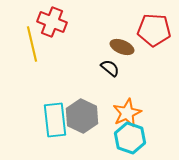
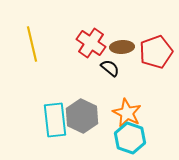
red cross: moved 39 px right, 21 px down; rotated 12 degrees clockwise
red pentagon: moved 2 px right, 22 px down; rotated 24 degrees counterclockwise
brown ellipse: rotated 25 degrees counterclockwise
orange star: rotated 20 degrees counterclockwise
